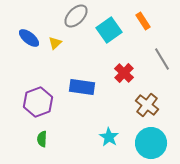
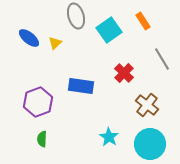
gray ellipse: rotated 60 degrees counterclockwise
blue rectangle: moved 1 px left, 1 px up
cyan circle: moved 1 px left, 1 px down
